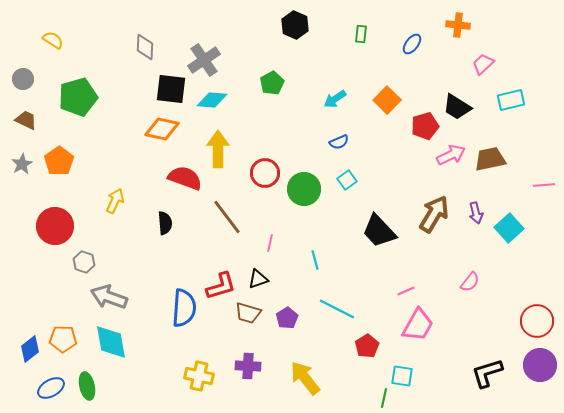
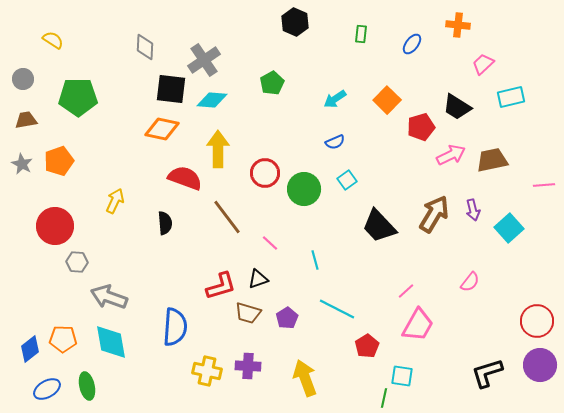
black hexagon at (295, 25): moved 3 px up
green pentagon at (78, 97): rotated 15 degrees clockwise
cyan rectangle at (511, 100): moved 3 px up
brown trapezoid at (26, 120): rotated 35 degrees counterclockwise
red pentagon at (425, 126): moved 4 px left, 1 px down
blue semicircle at (339, 142): moved 4 px left
brown trapezoid at (490, 159): moved 2 px right, 1 px down
orange pentagon at (59, 161): rotated 16 degrees clockwise
gray star at (22, 164): rotated 15 degrees counterclockwise
purple arrow at (476, 213): moved 3 px left, 3 px up
black trapezoid at (379, 231): moved 5 px up
pink line at (270, 243): rotated 60 degrees counterclockwise
gray hexagon at (84, 262): moved 7 px left; rotated 15 degrees counterclockwise
pink line at (406, 291): rotated 18 degrees counterclockwise
blue semicircle at (184, 308): moved 9 px left, 19 px down
yellow cross at (199, 376): moved 8 px right, 5 px up
yellow arrow at (305, 378): rotated 18 degrees clockwise
blue ellipse at (51, 388): moved 4 px left, 1 px down
